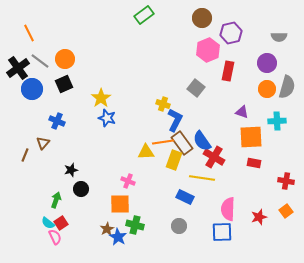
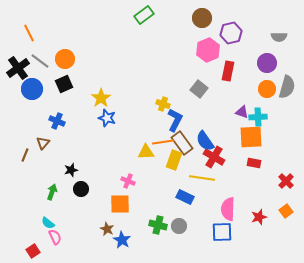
gray square at (196, 88): moved 3 px right, 1 px down
cyan cross at (277, 121): moved 19 px left, 4 px up
blue semicircle at (202, 141): moved 3 px right
red cross at (286, 181): rotated 35 degrees clockwise
green arrow at (56, 200): moved 4 px left, 8 px up
red square at (61, 223): moved 28 px left, 28 px down
green cross at (135, 225): moved 23 px right
brown star at (107, 229): rotated 16 degrees counterclockwise
blue star at (118, 237): moved 4 px right, 3 px down
